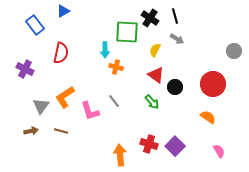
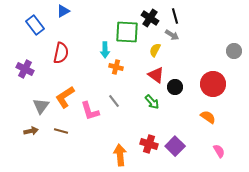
gray arrow: moved 5 px left, 4 px up
